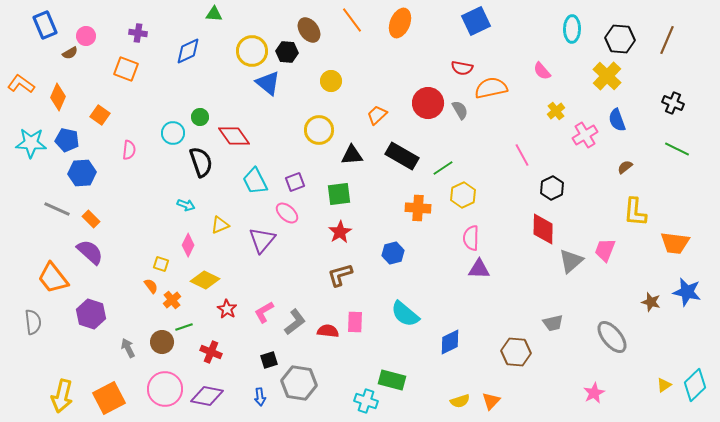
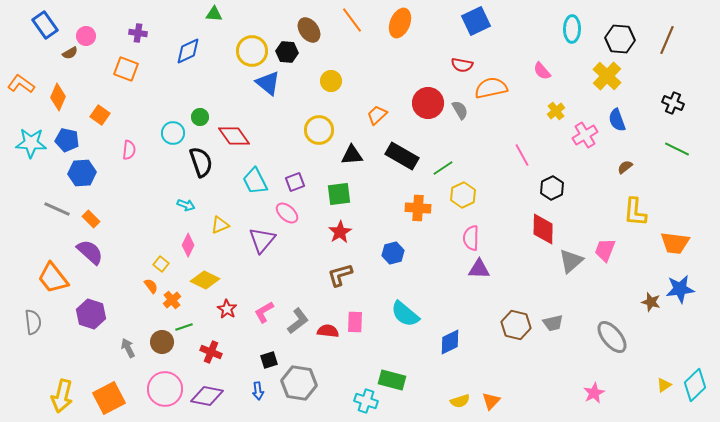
blue rectangle at (45, 25): rotated 12 degrees counterclockwise
red semicircle at (462, 68): moved 3 px up
yellow square at (161, 264): rotated 21 degrees clockwise
blue star at (687, 292): moved 7 px left, 3 px up; rotated 20 degrees counterclockwise
gray L-shape at (295, 322): moved 3 px right, 1 px up
brown hexagon at (516, 352): moved 27 px up; rotated 8 degrees clockwise
blue arrow at (260, 397): moved 2 px left, 6 px up
